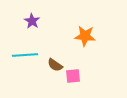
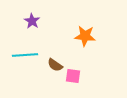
pink square: rotated 14 degrees clockwise
